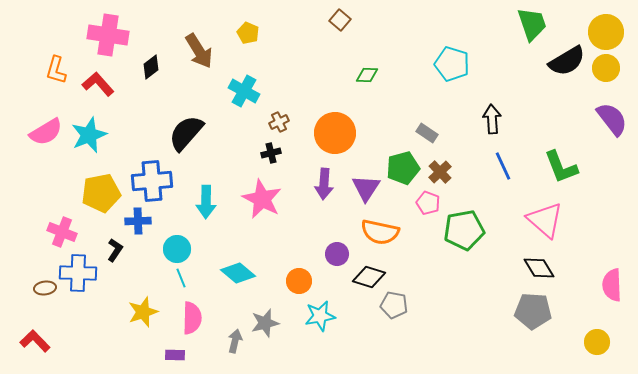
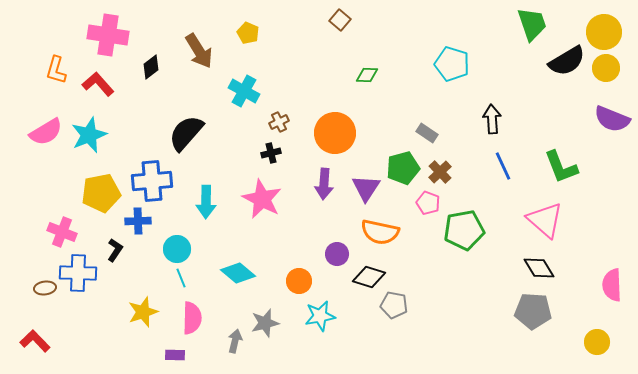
yellow circle at (606, 32): moved 2 px left
purple semicircle at (612, 119): rotated 150 degrees clockwise
